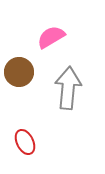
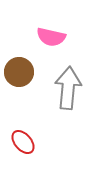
pink semicircle: rotated 136 degrees counterclockwise
red ellipse: moved 2 px left; rotated 15 degrees counterclockwise
